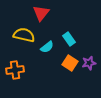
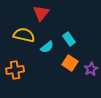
purple star: moved 2 px right, 6 px down; rotated 16 degrees counterclockwise
